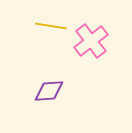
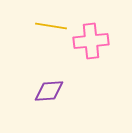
pink cross: rotated 32 degrees clockwise
